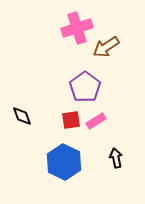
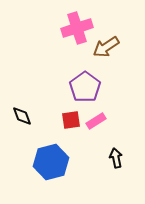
blue hexagon: moved 13 px left; rotated 20 degrees clockwise
